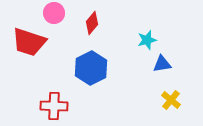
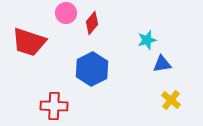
pink circle: moved 12 px right
blue hexagon: moved 1 px right, 1 px down
